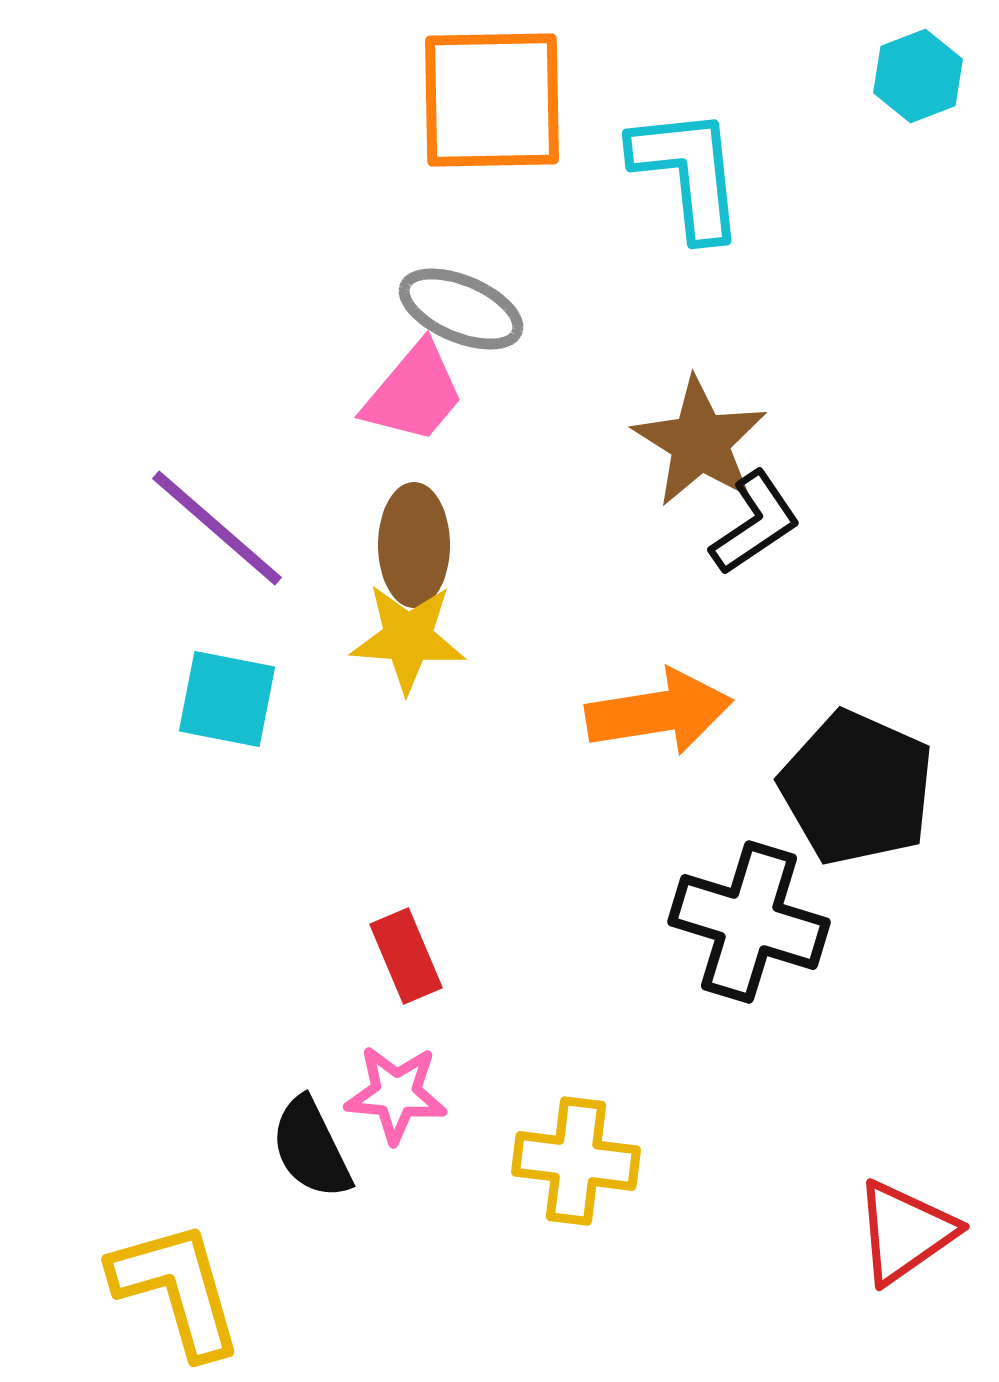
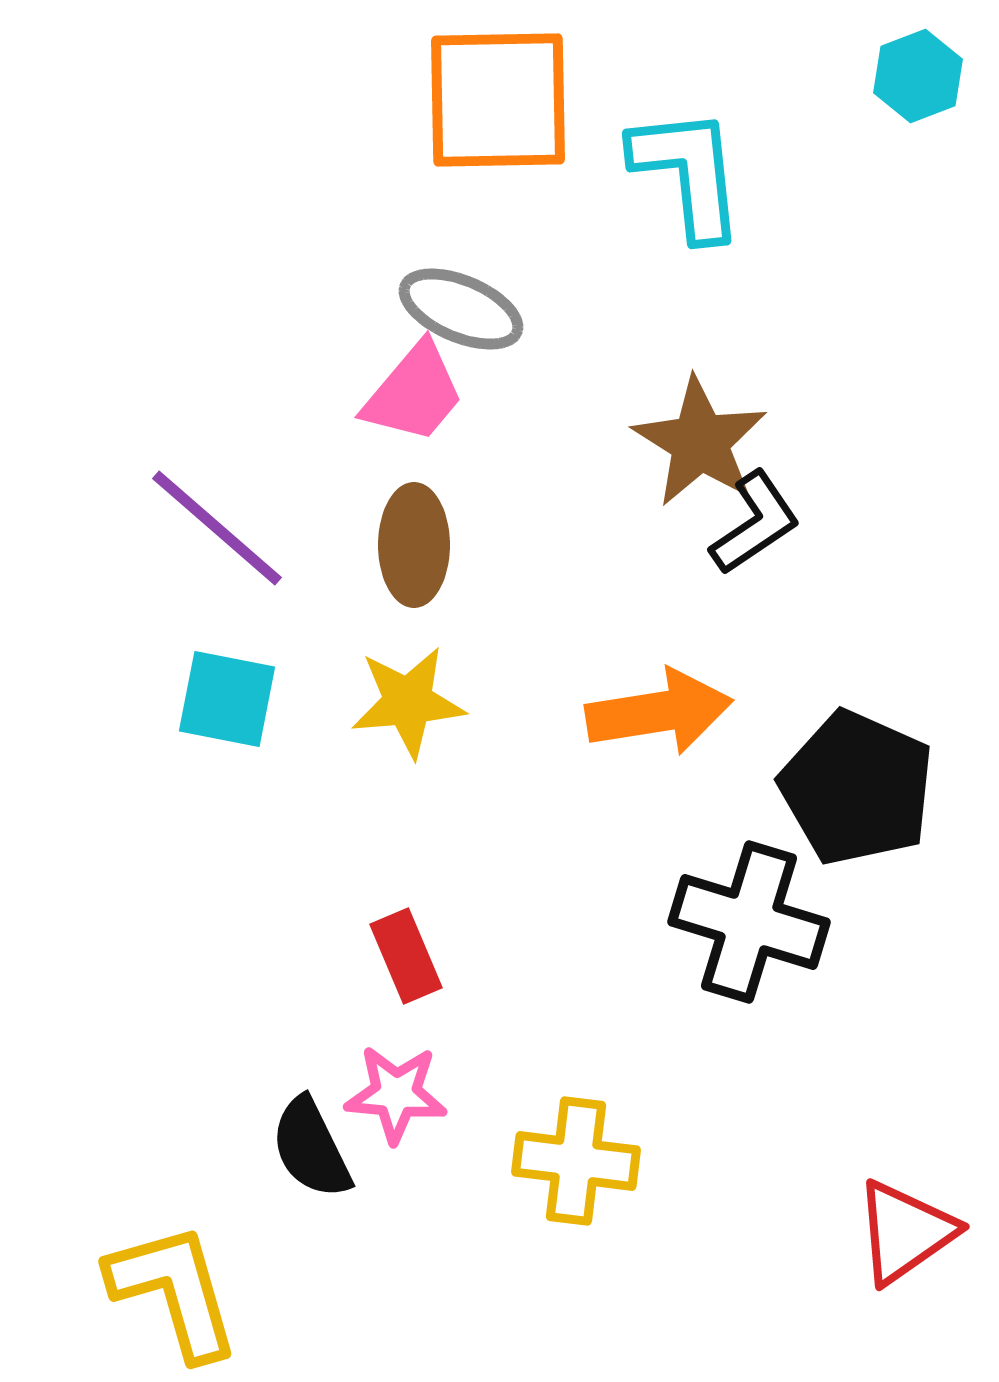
orange square: moved 6 px right
yellow star: moved 64 px down; rotated 9 degrees counterclockwise
yellow L-shape: moved 3 px left, 2 px down
